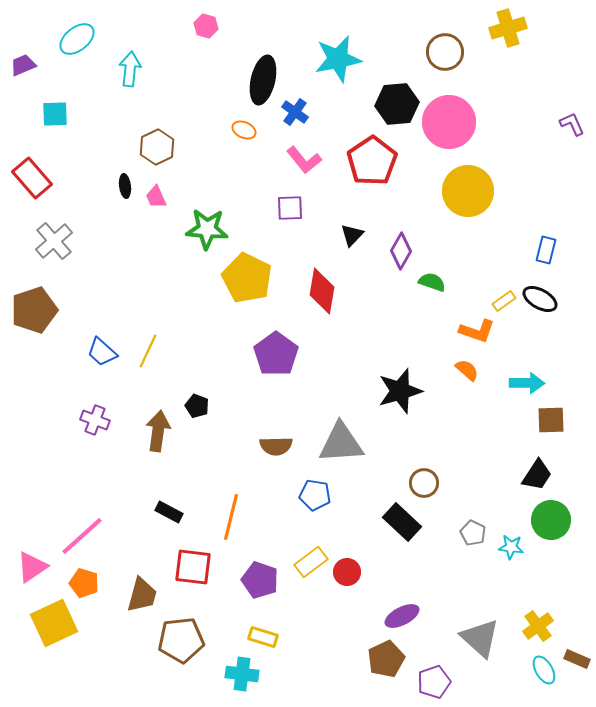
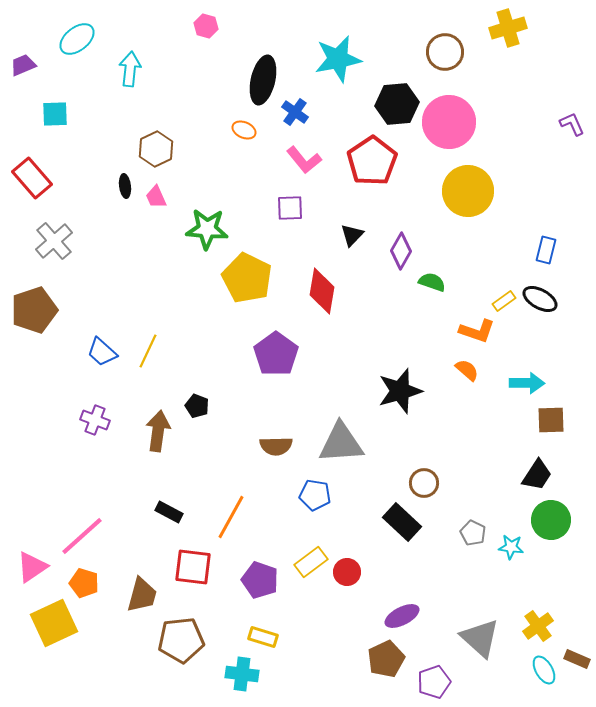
brown hexagon at (157, 147): moved 1 px left, 2 px down
orange line at (231, 517): rotated 15 degrees clockwise
